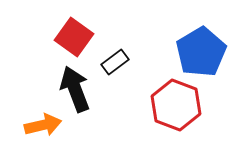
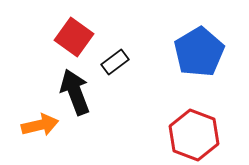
blue pentagon: moved 2 px left
black arrow: moved 3 px down
red hexagon: moved 18 px right, 30 px down
orange arrow: moved 3 px left
